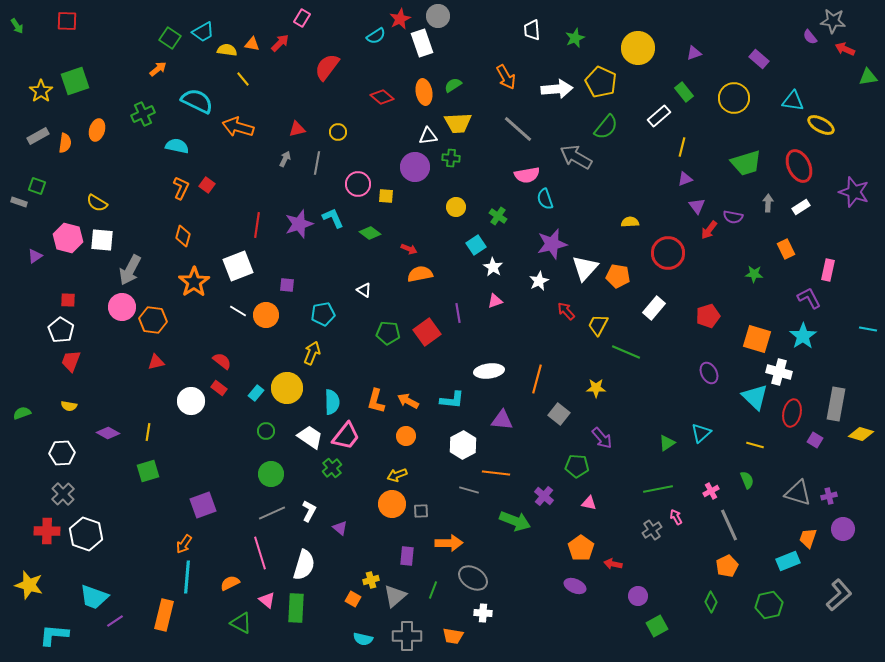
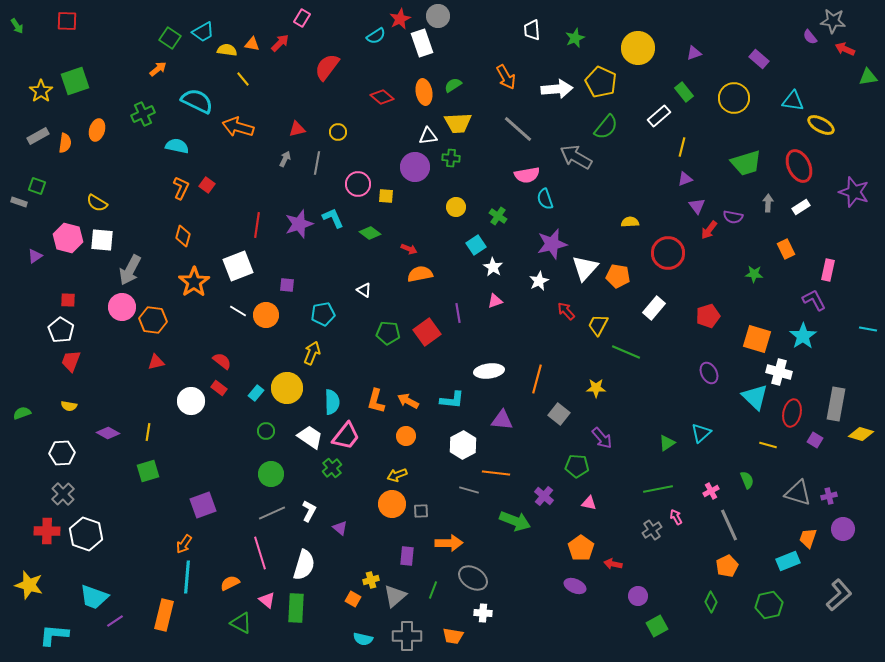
purple L-shape at (809, 298): moved 5 px right, 2 px down
yellow line at (755, 445): moved 13 px right
